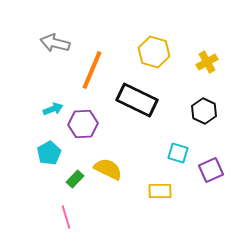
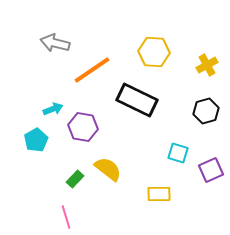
yellow hexagon: rotated 12 degrees counterclockwise
yellow cross: moved 3 px down
orange line: rotated 33 degrees clockwise
black hexagon: moved 2 px right; rotated 20 degrees clockwise
purple hexagon: moved 3 px down; rotated 12 degrees clockwise
cyan pentagon: moved 13 px left, 13 px up
yellow semicircle: rotated 12 degrees clockwise
yellow rectangle: moved 1 px left, 3 px down
